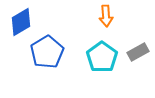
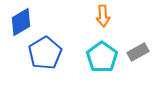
orange arrow: moved 3 px left
blue pentagon: moved 2 px left, 1 px down
